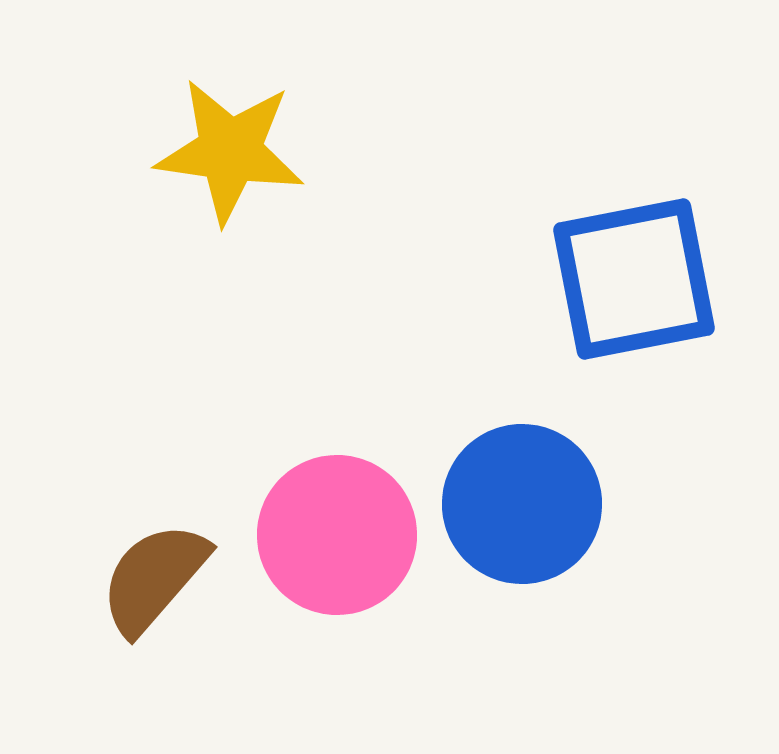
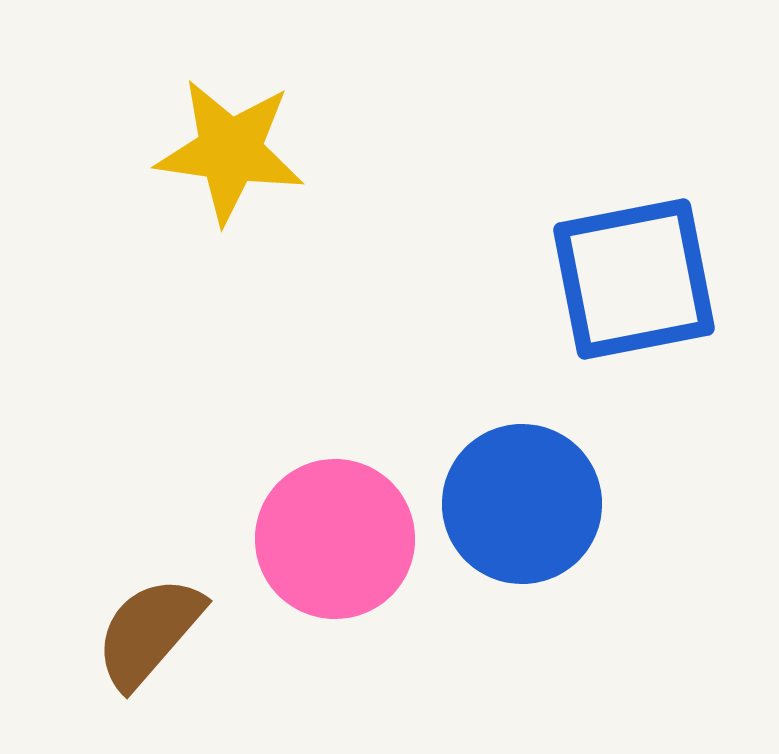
pink circle: moved 2 px left, 4 px down
brown semicircle: moved 5 px left, 54 px down
